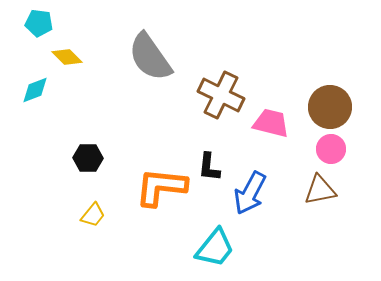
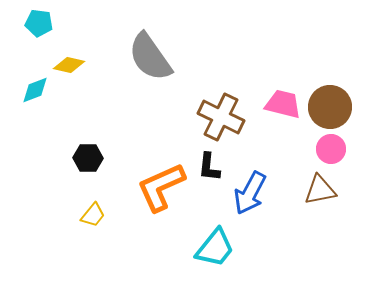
yellow diamond: moved 2 px right, 8 px down; rotated 32 degrees counterclockwise
brown cross: moved 22 px down
pink trapezoid: moved 12 px right, 19 px up
orange L-shape: rotated 30 degrees counterclockwise
